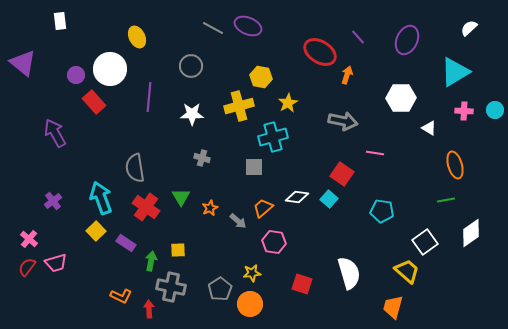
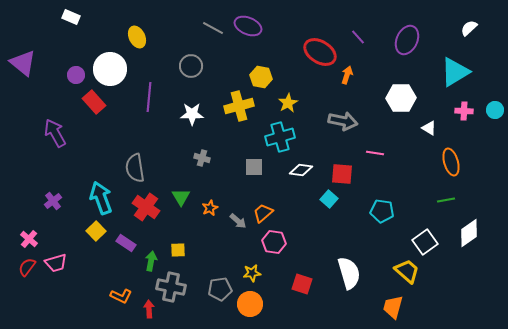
white rectangle at (60, 21): moved 11 px right, 4 px up; rotated 60 degrees counterclockwise
cyan cross at (273, 137): moved 7 px right
orange ellipse at (455, 165): moved 4 px left, 3 px up
red square at (342, 174): rotated 30 degrees counterclockwise
white diamond at (297, 197): moved 4 px right, 27 px up
orange trapezoid at (263, 208): moved 5 px down
white diamond at (471, 233): moved 2 px left
gray pentagon at (220, 289): rotated 25 degrees clockwise
